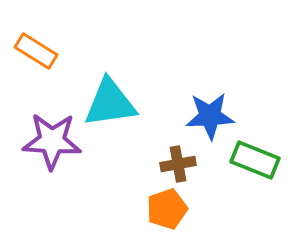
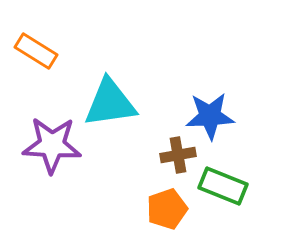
purple star: moved 4 px down
green rectangle: moved 32 px left, 26 px down
brown cross: moved 9 px up
